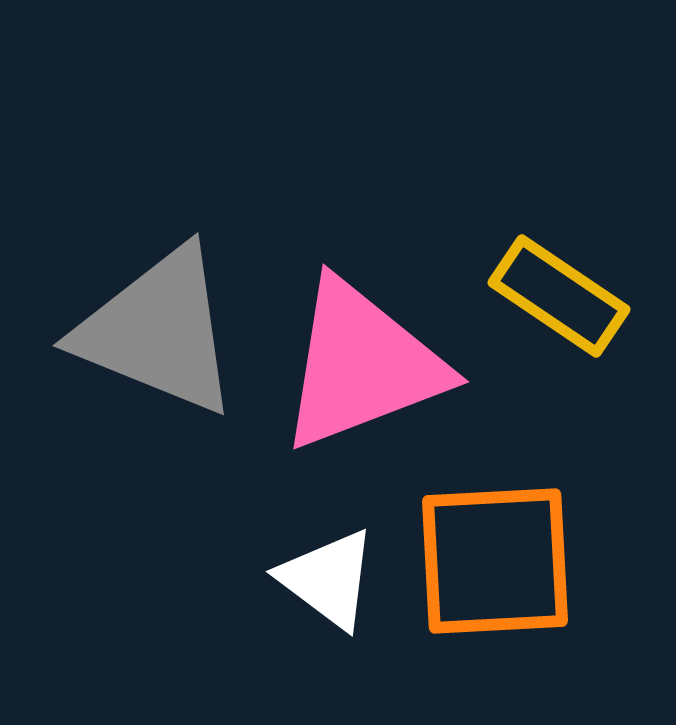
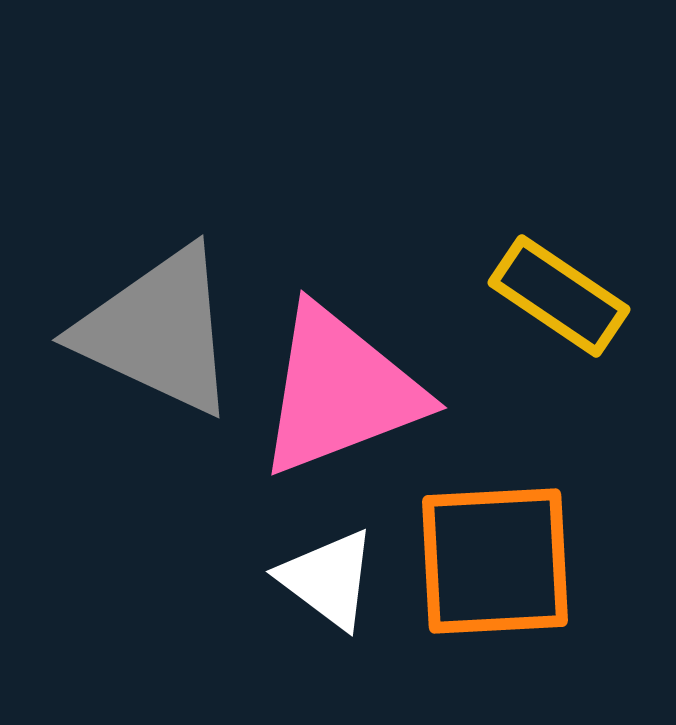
gray triangle: rotated 3 degrees clockwise
pink triangle: moved 22 px left, 26 px down
